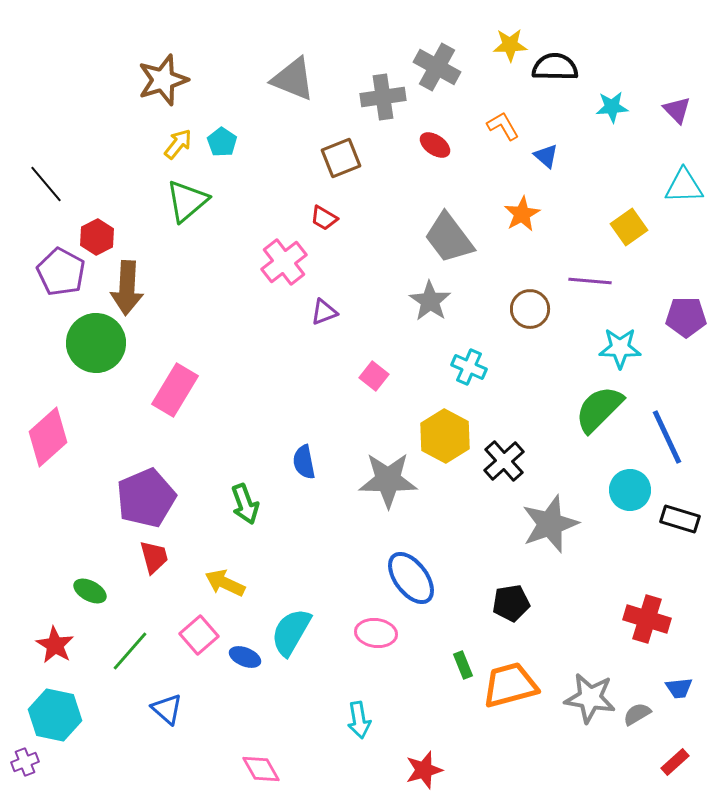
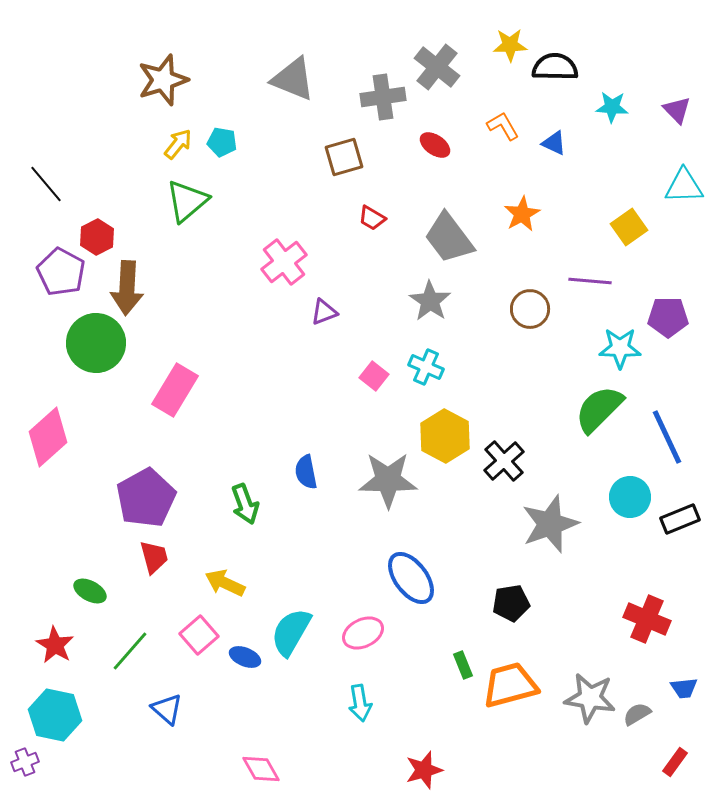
gray cross at (437, 67): rotated 9 degrees clockwise
cyan star at (612, 107): rotated 8 degrees clockwise
cyan pentagon at (222, 142): rotated 24 degrees counterclockwise
blue triangle at (546, 156): moved 8 px right, 13 px up; rotated 16 degrees counterclockwise
brown square at (341, 158): moved 3 px right, 1 px up; rotated 6 degrees clockwise
red trapezoid at (324, 218): moved 48 px right
purple pentagon at (686, 317): moved 18 px left
cyan cross at (469, 367): moved 43 px left
blue semicircle at (304, 462): moved 2 px right, 10 px down
cyan circle at (630, 490): moved 7 px down
purple pentagon at (146, 498): rotated 6 degrees counterclockwise
black rectangle at (680, 519): rotated 39 degrees counterclockwise
red cross at (647, 619): rotated 6 degrees clockwise
pink ellipse at (376, 633): moved 13 px left; rotated 33 degrees counterclockwise
blue trapezoid at (679, 688): moved 5 px right
cyan arrow at (359, 720): moved 1 px right, 17 px up
red rectangle at (675, 762): rotated 12 degrees counterclockwise
